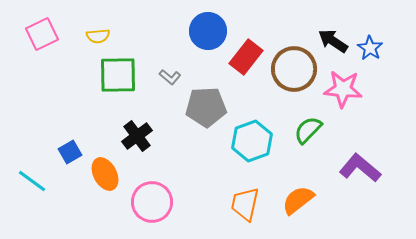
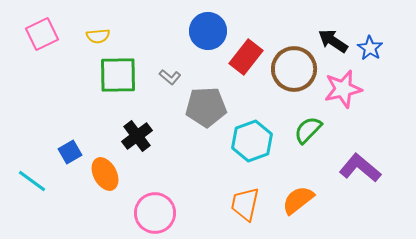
pink star: rotated 18 degrees counterclockwise
pink circle: moved 3 px right, 11 px down
